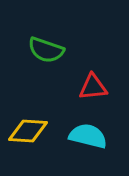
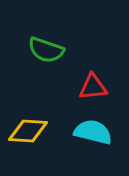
cyan semicircle: moved 5 px right, 4 px up
